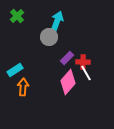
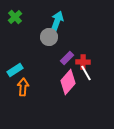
green cross: moved 2 px left, 1 px down
